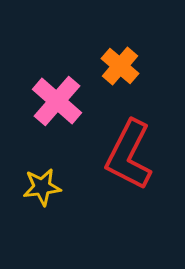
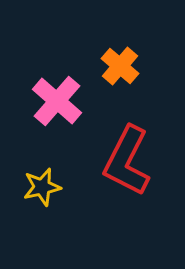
red L-shape: moved 2 px left, 6 px down
yellow star: rotated 6 degrees counterclockwise
